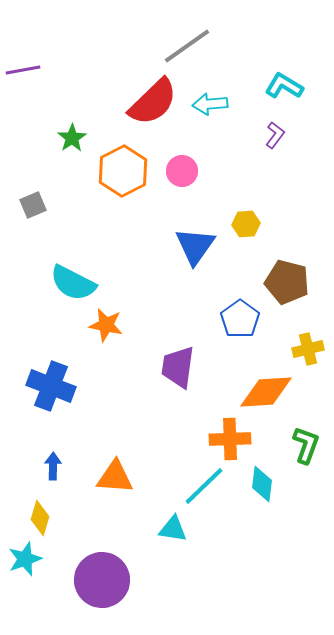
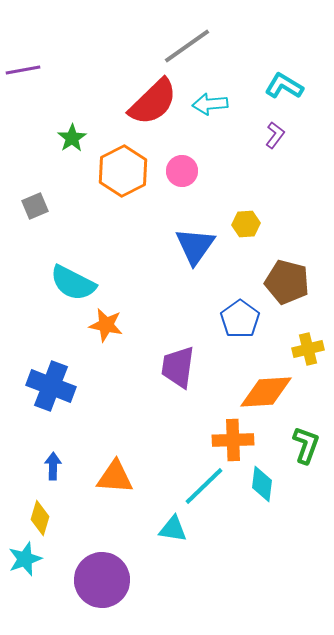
gray square: moved 2 px right, 1 px down
orange cross: moved 3 px right, 1 px down
